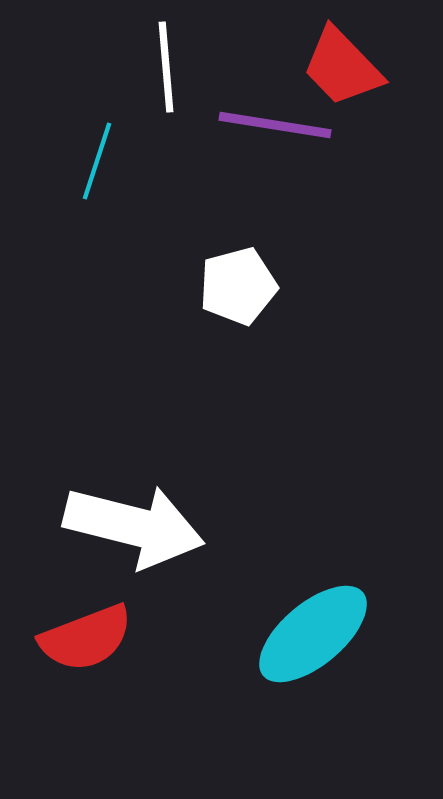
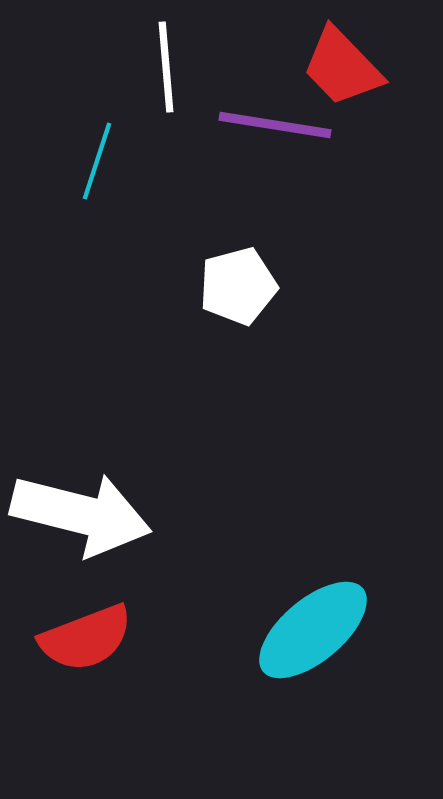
white arrow: moved 53 px left, 12 px up
cyan ellipse: moved 4 px up
